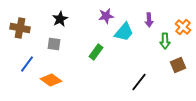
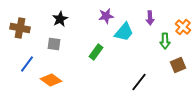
purple arrow: moved 1 px right, 2 px up
